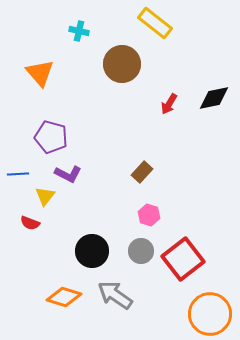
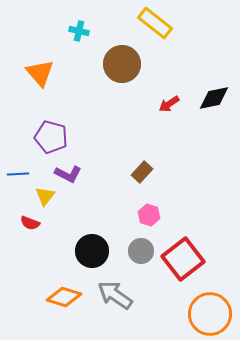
red arrow: rotated 25 degrees clockwise
